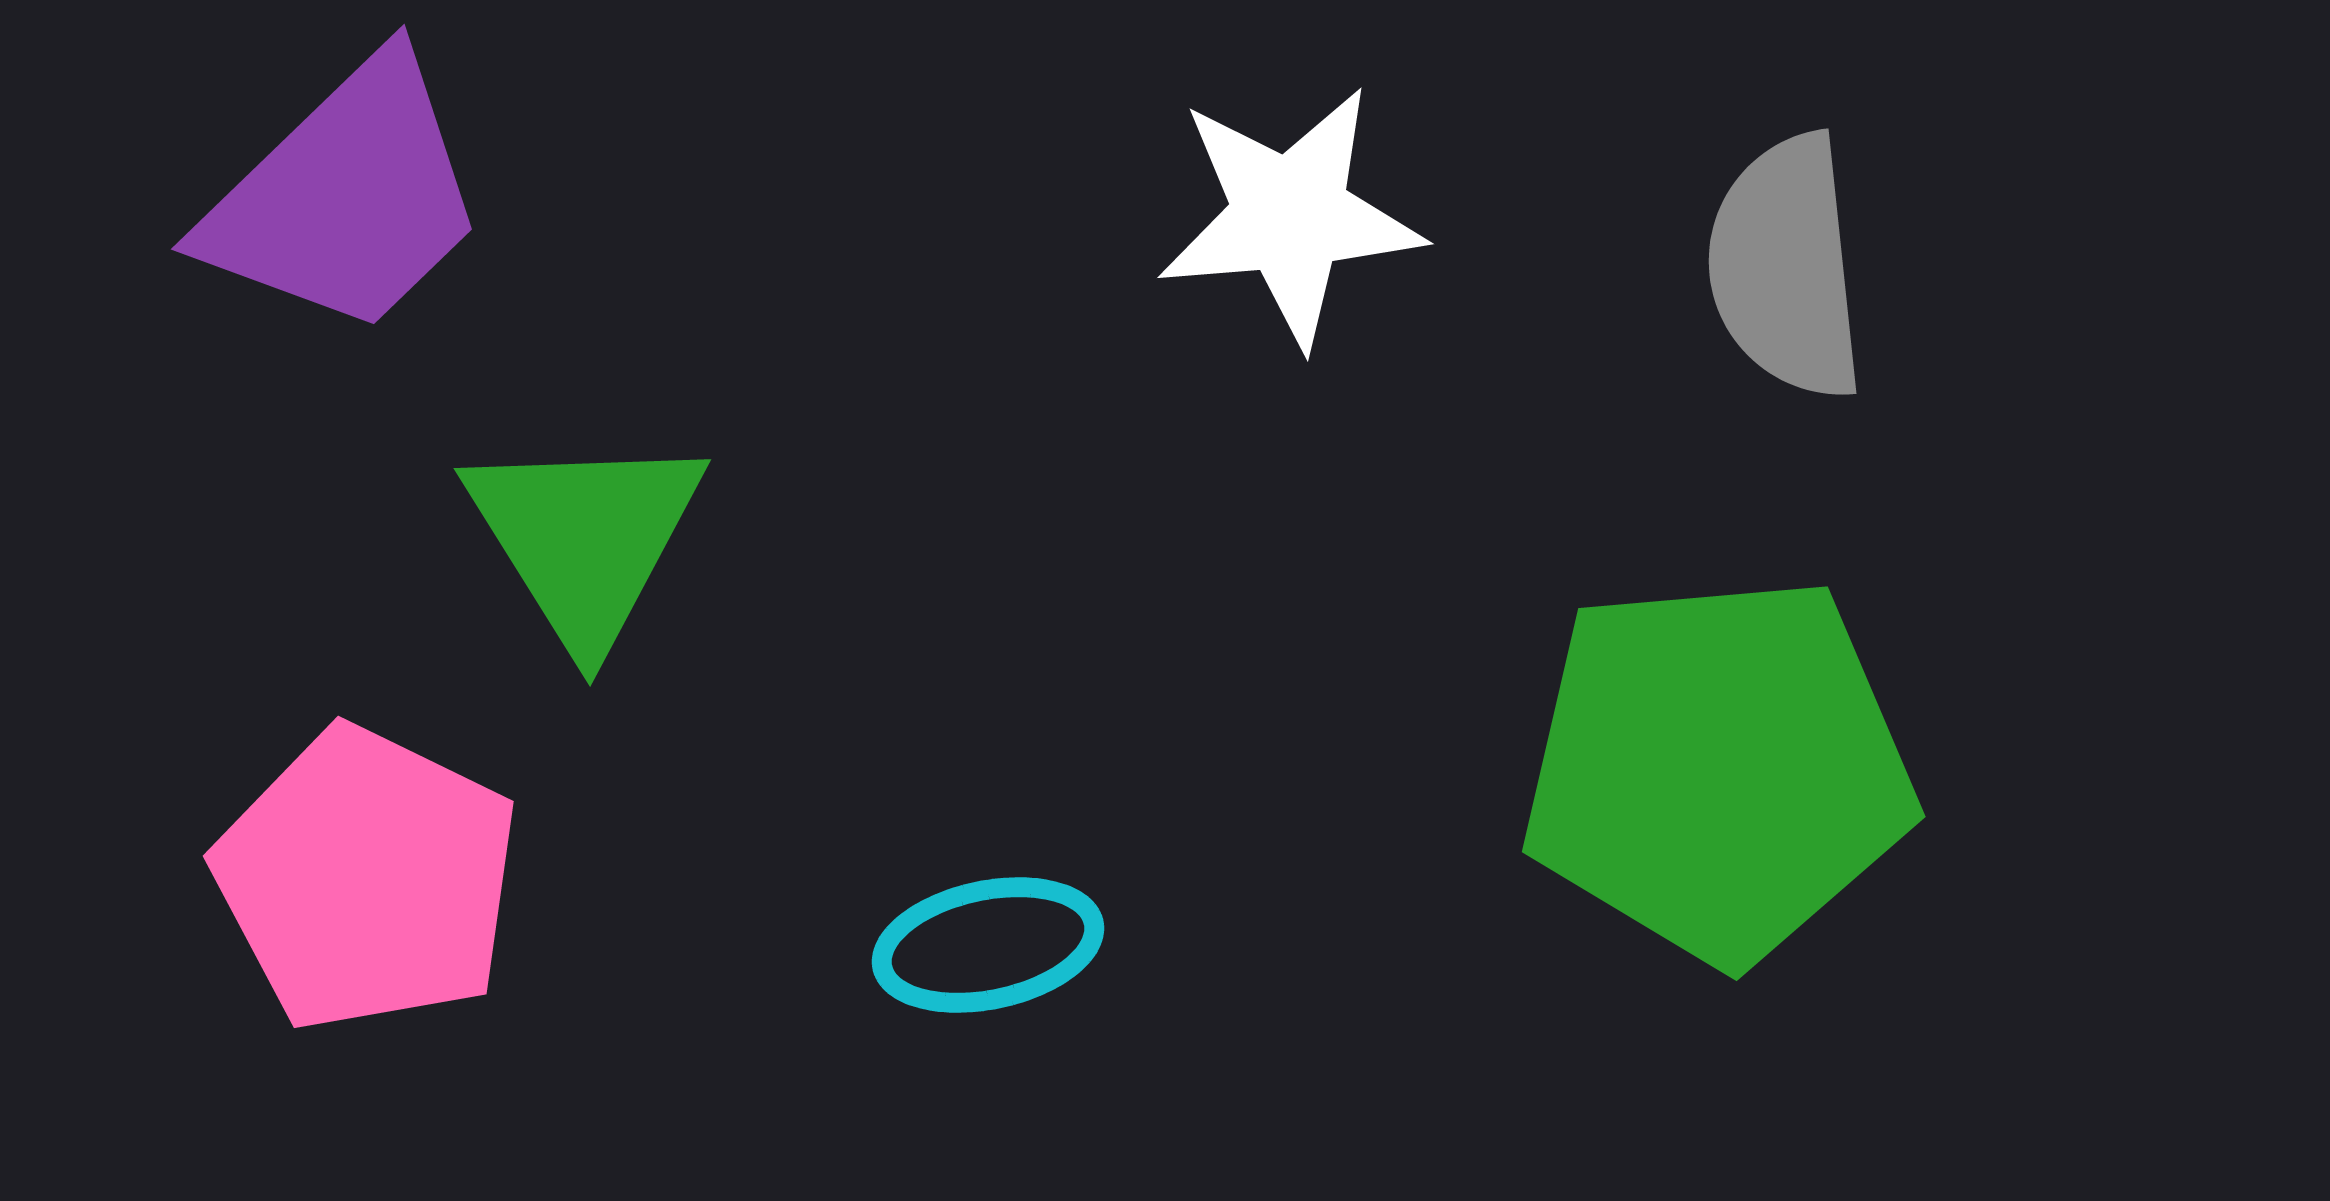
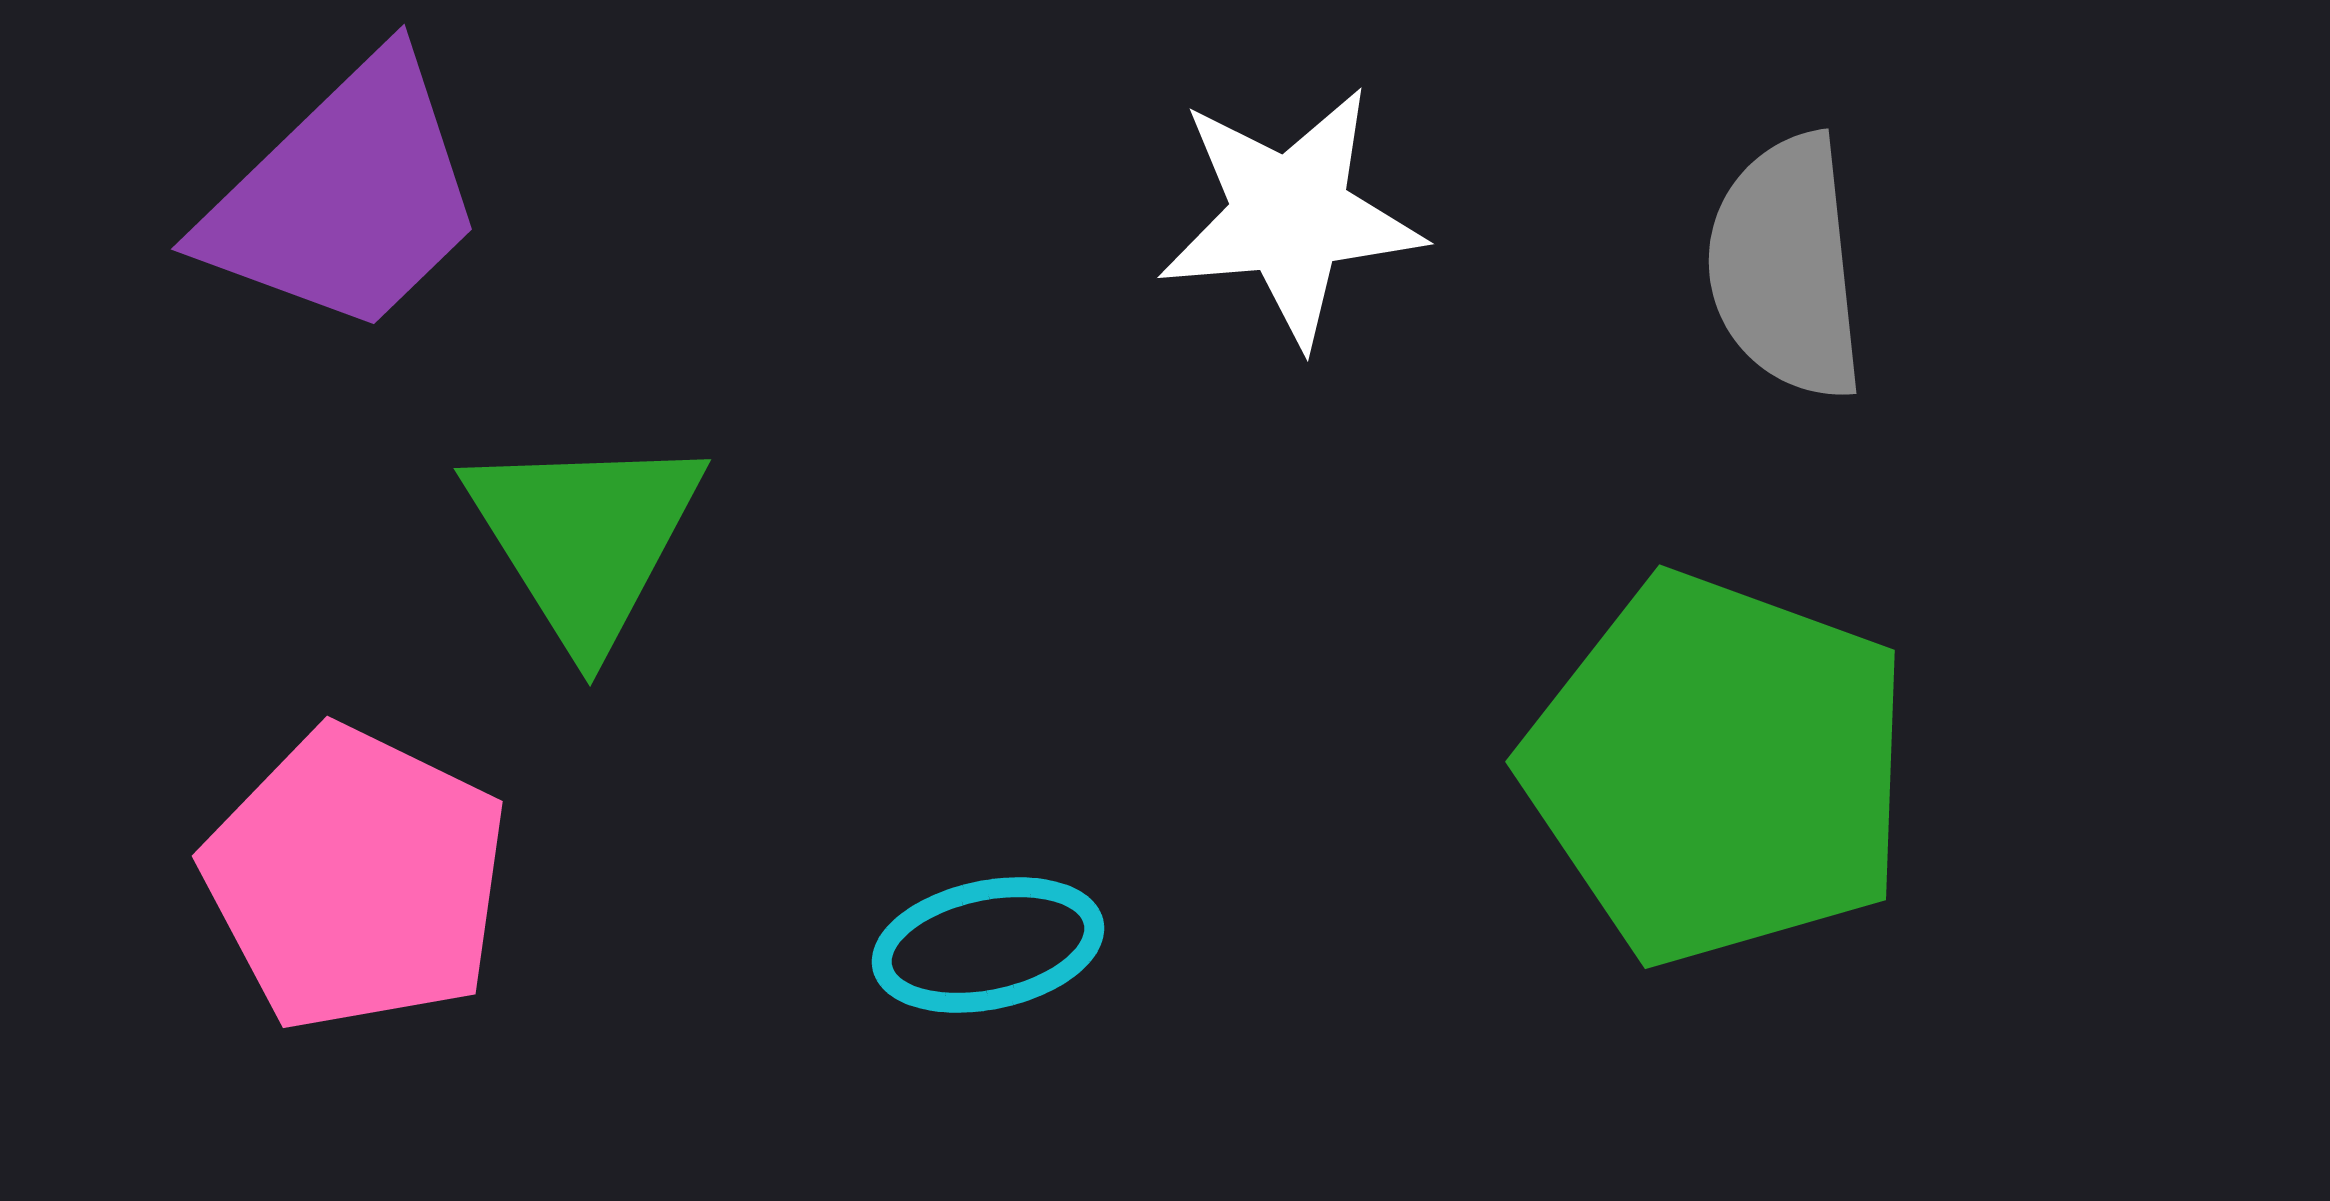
green pentagon: rotated 25 degrees clockwise
pink pentagon: moved 11 px left
